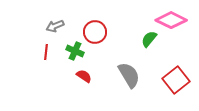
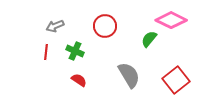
red circle: moved 10 px right, 6 px up
red semicircle: moved 5 px left, 4 px down
